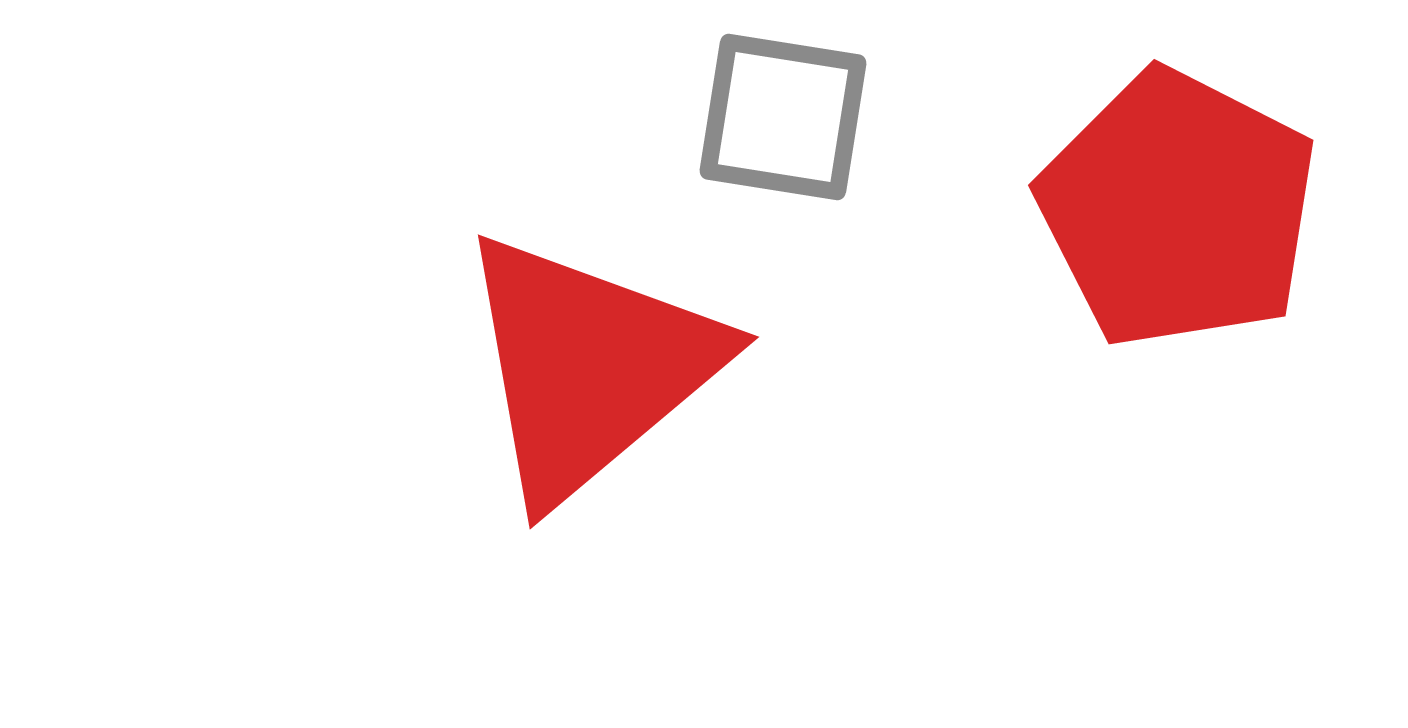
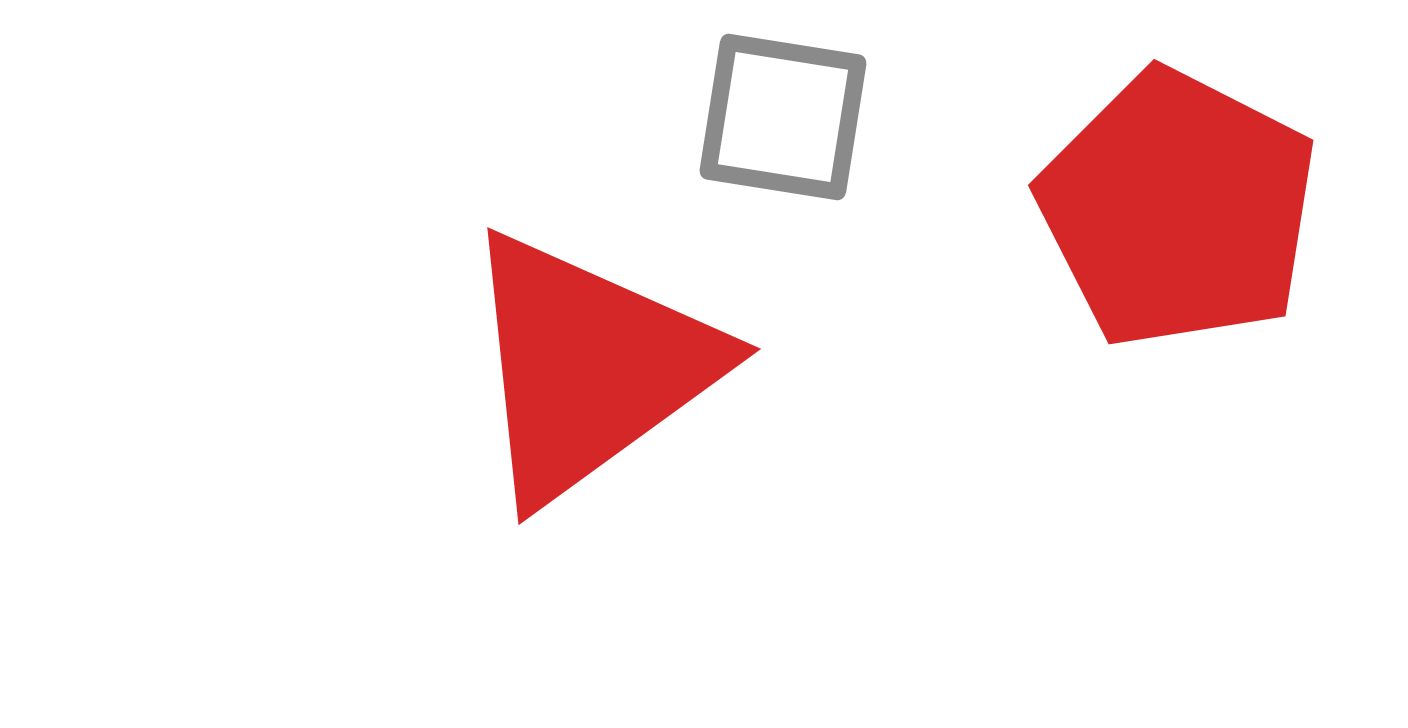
red triangle: rotated 4 degrees clockwise
